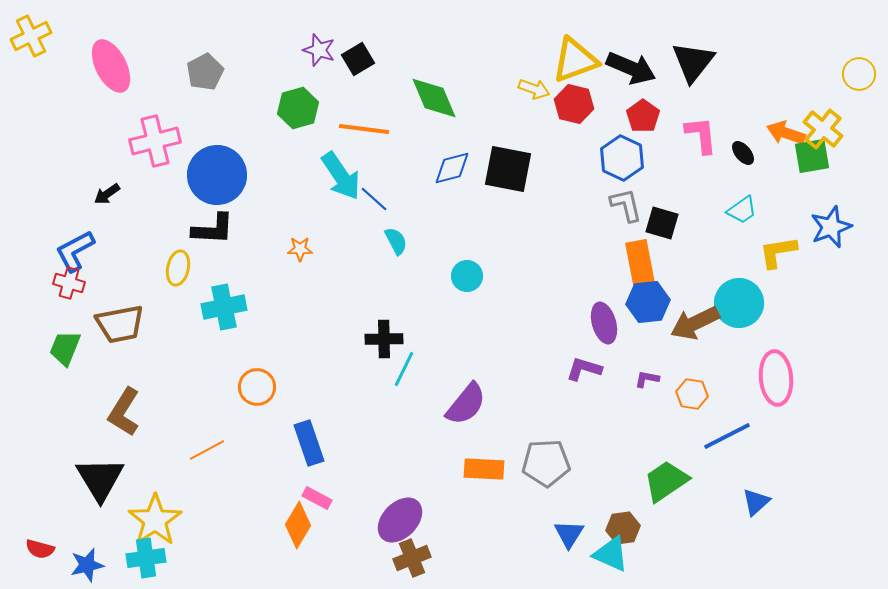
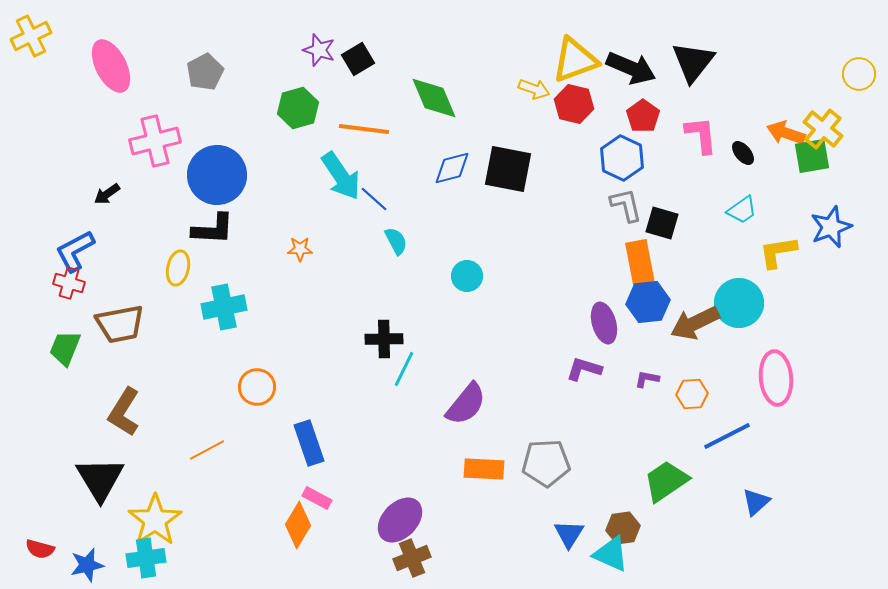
orange hexagon at (692, 394): rotated 12 degrees counterclockwise
